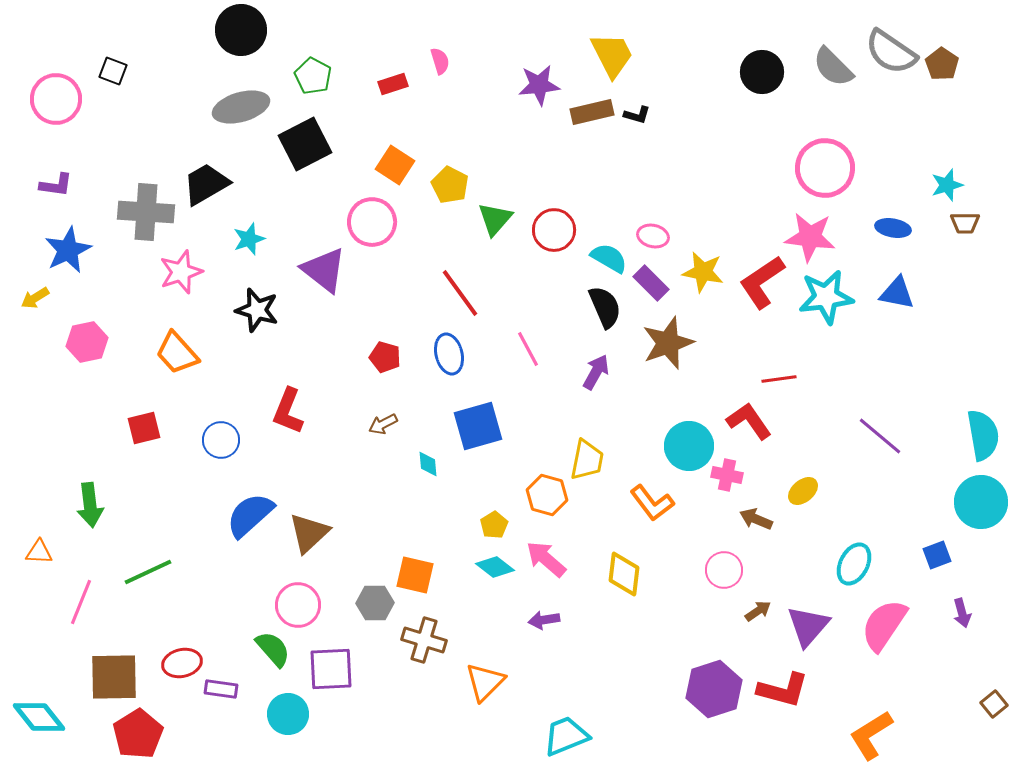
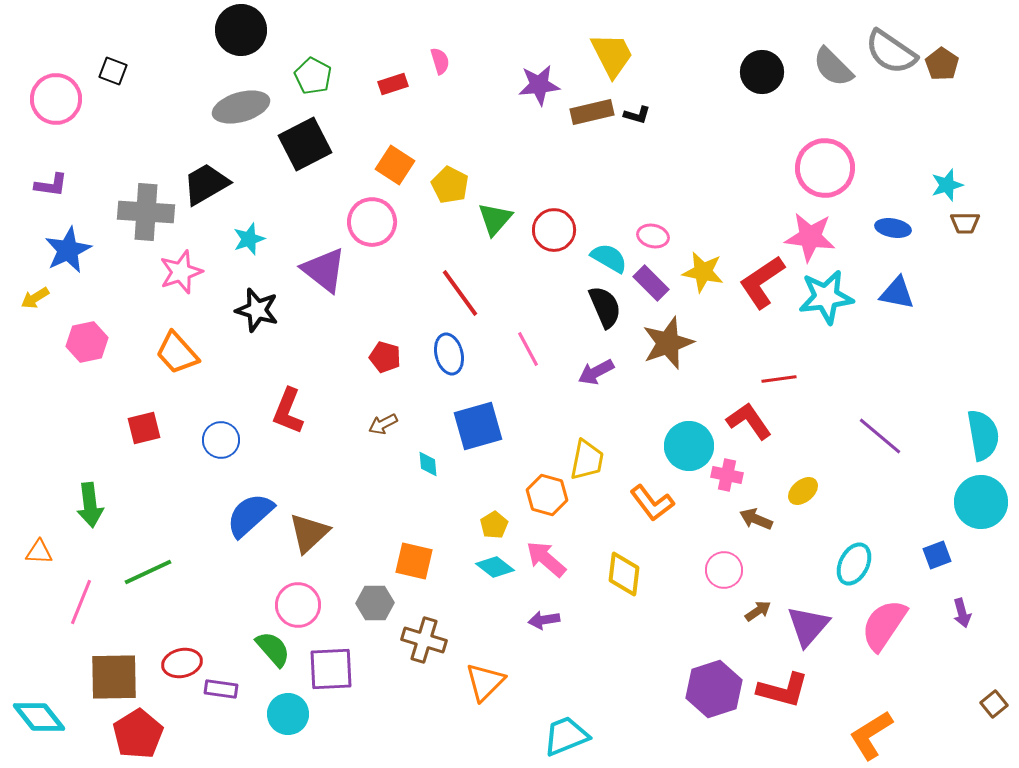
purple L-shape at (56, 185): moved 5 px left
purple arrow at (596, 372): rotated 147 degrees counterclockwise
orange square at (415, 575): moved 1 px left, 14 px up
